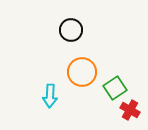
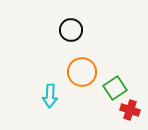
red cross: rotated 12 degrees counterclockwise
